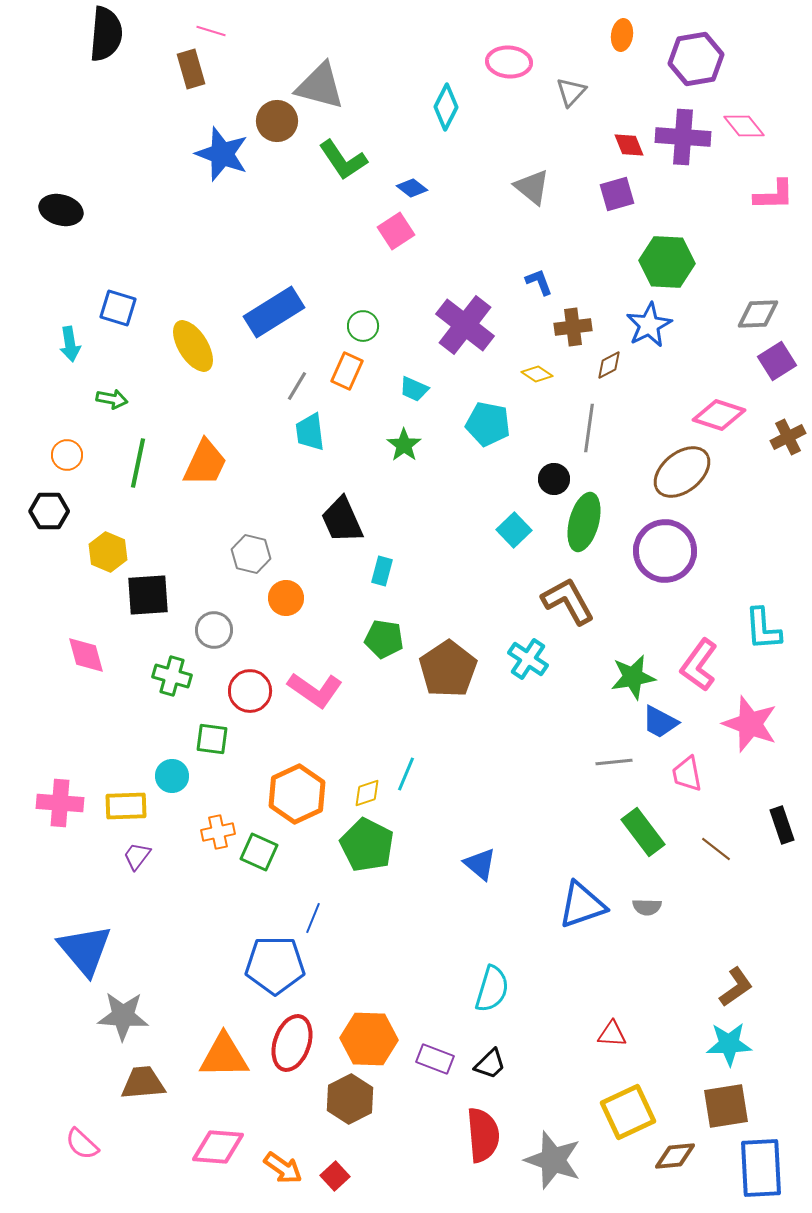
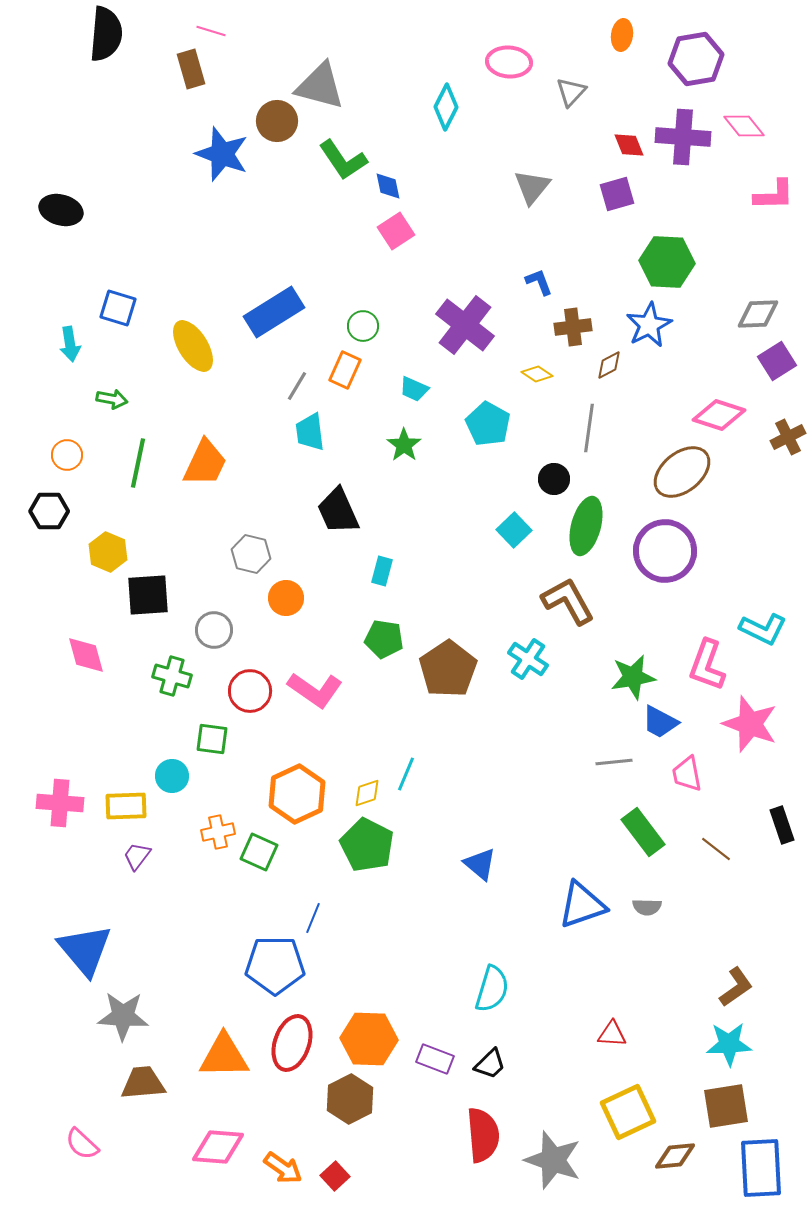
gray triangle at (532, 187): rotated 30 degrees clockwise
blue diamond at (412, 188): moved 24 px left, 2 px up; rotated 40 degrees clockwise
orange rectangle at (347, 371): moved 2 px left, 1 px up
cyan pentagon at (488, 424): rotated 18 degrees clockwise
black trapezoid at (342, 520): moved 4 px left, 9 px up
green ellipse at (584, 522): moved 2 px right, 4 px down
cyan L-shape at (763, 629): rotated 60 degrees counterclockwise
pink L-shape at (699, 665): moved 8 px right; rotated 16 degrees counterclockwise
